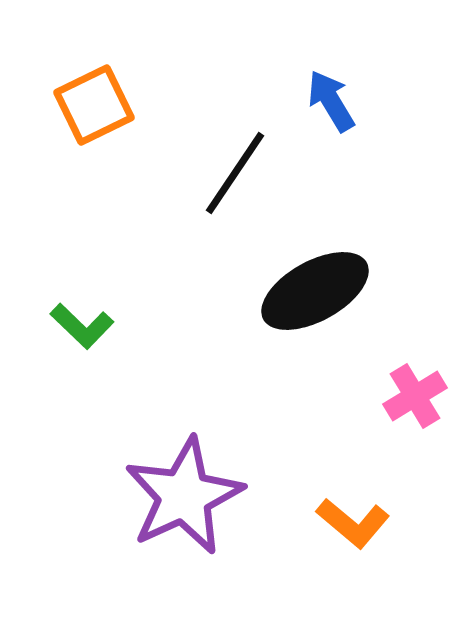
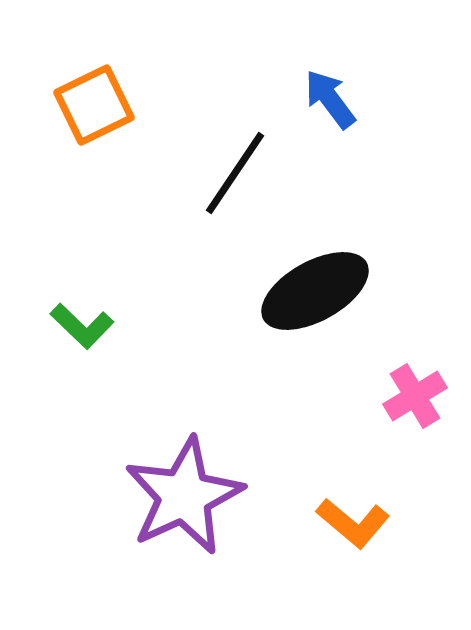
blue arrow: moved 1 px left, 2 px up; rotated 6 degrees counterclockwise
